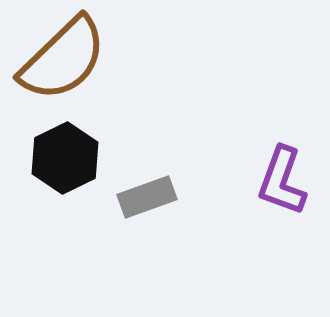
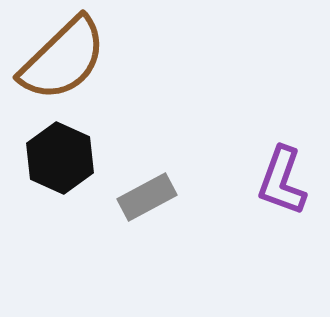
black hexagon: moved 5 px left; rotated 10 degrees counterclockwise
gray rectangle: rotated 8 degrees counterclockwise
